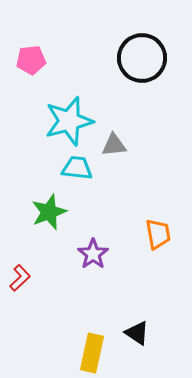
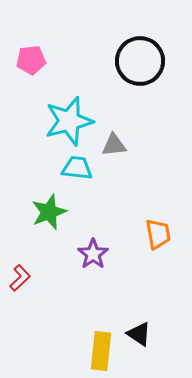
black circle: moved 2 px left, 3 px down
black triangle: moved 2 px right, 1 px down
yellow rectangle: moved 9 px right, 2 px up; rotated 6 degrees counterclockwise
